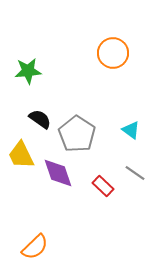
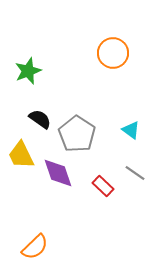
green star: rotated 16 degrees counterclockwise
